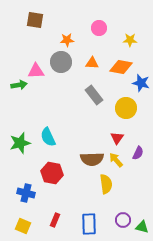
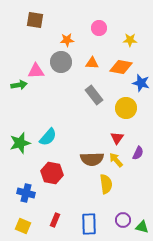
cyan semicircle: rotated 114 degrees counterclockwise
